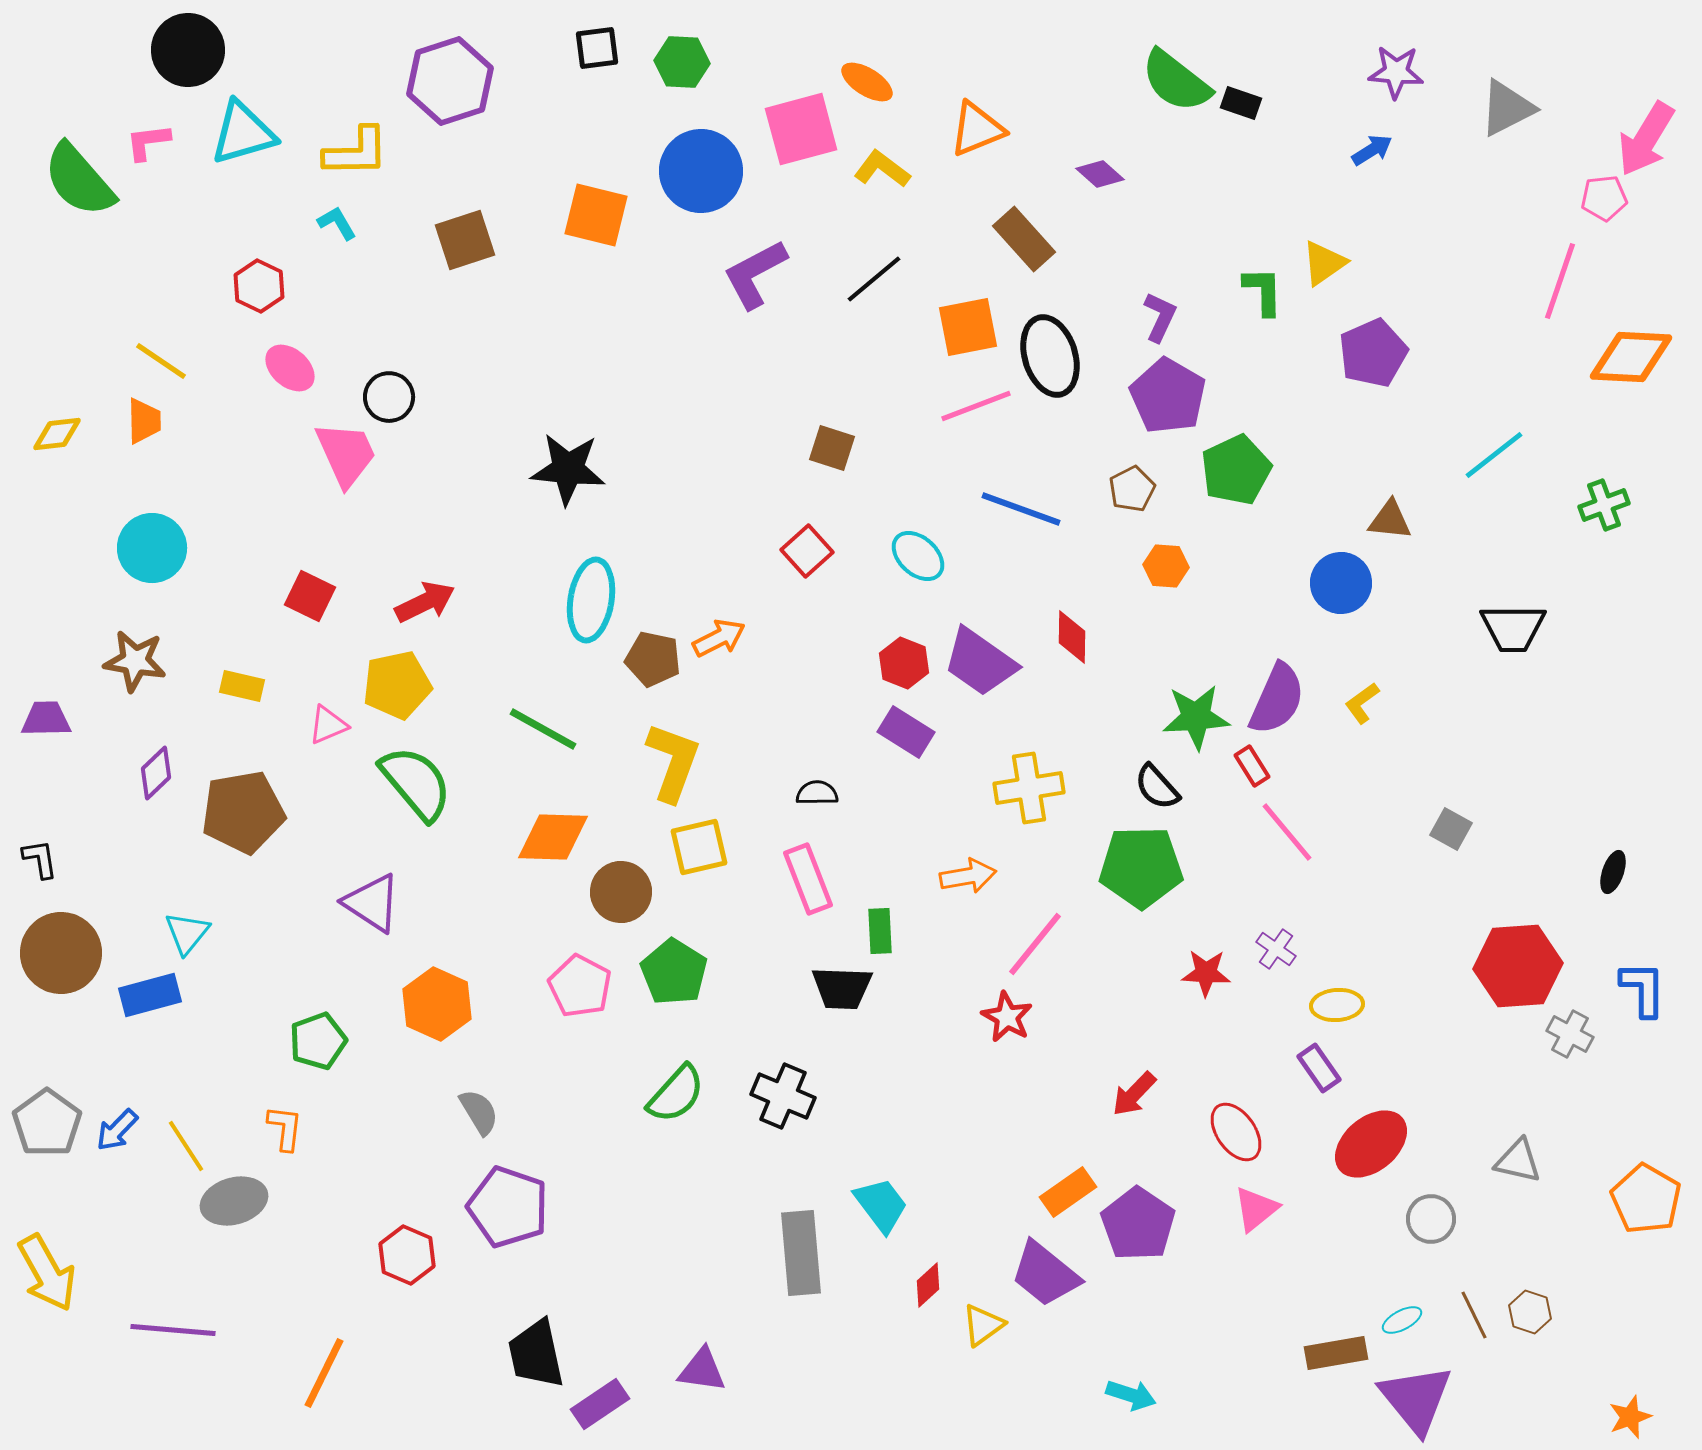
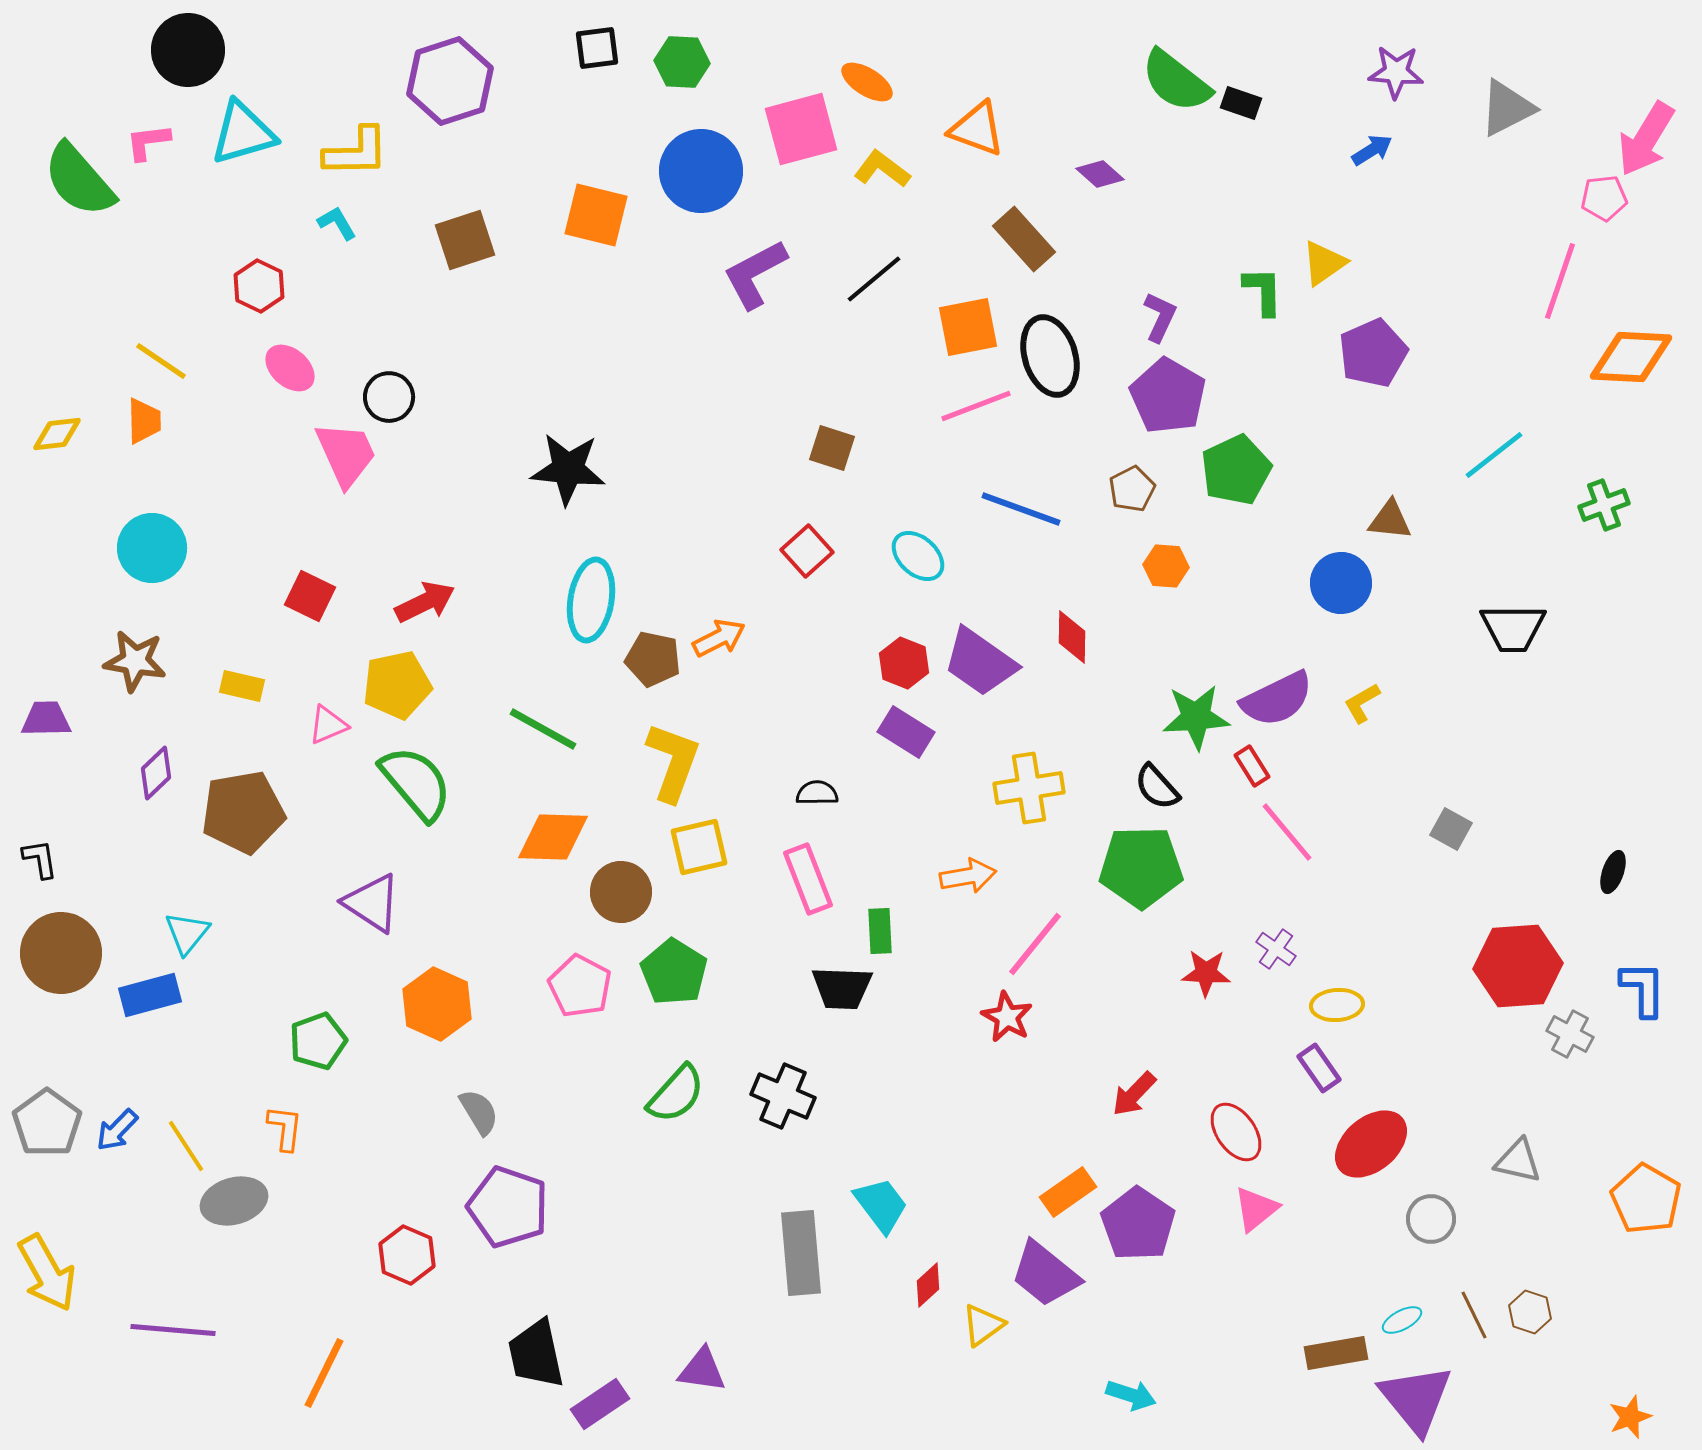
orange triangle at (977, 129): rotated 42 degrees clockwise
purple semicircle at (1277, 699): rotated 40 degrees clockwise
yellow L-shape at (1362, 703): rotated 6 degrees clockwise
